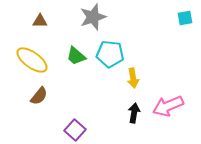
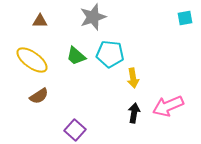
brown semicircle: rotated 18 degrees clockwise
